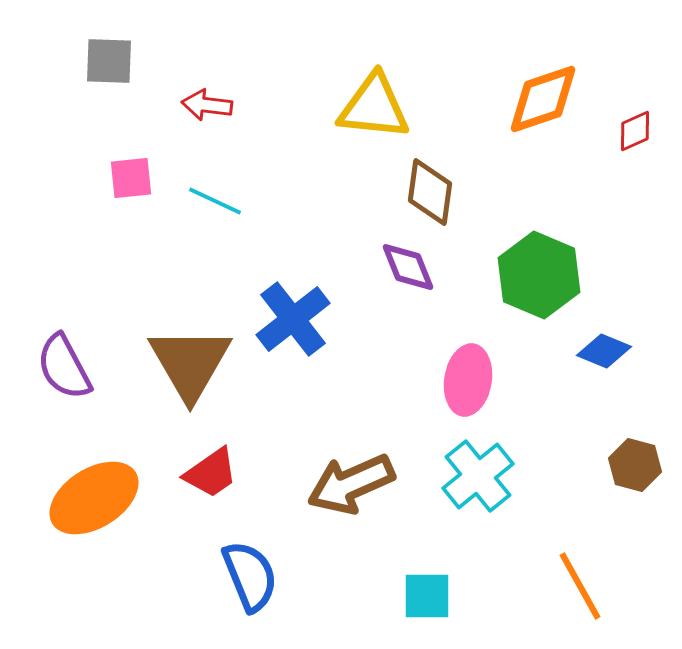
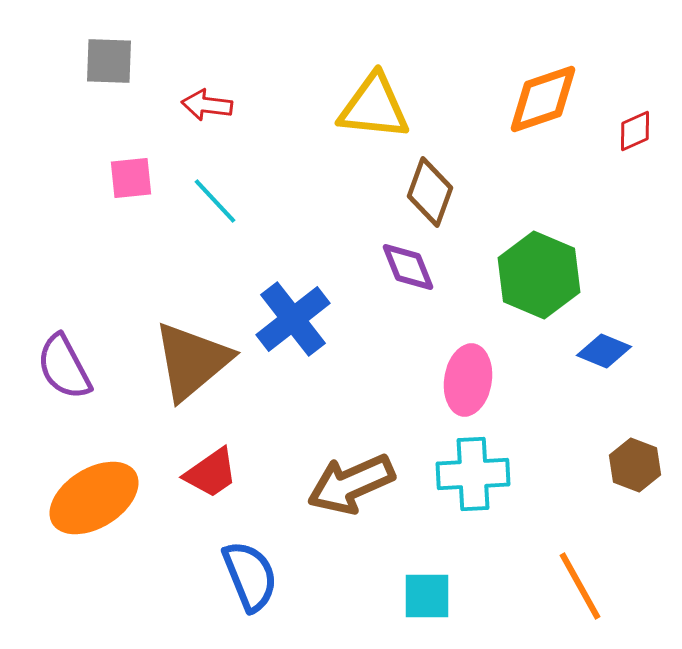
brown diamond: rotated 12 degrees clockwise
cyan line: rotated 22 degrees clockwise
brown triangle: moved 2 px right, 2 px up; rotated 20 degrees clockwise
brown hexagon: rotated 6 degrees clockwise
cyan cross: moved 5 px left, 2 px up; rotated 36 degrees clockwise
